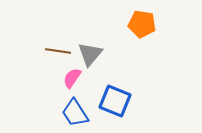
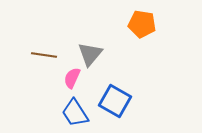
brown line: moved 14 px left, 4 px down
pink semicircle: rotated 10 degrees counterclockwise
blue square: rotated 8 degrees clockwise
